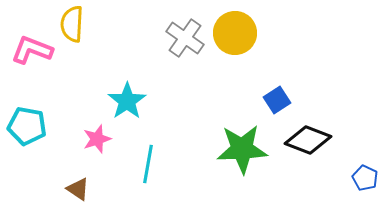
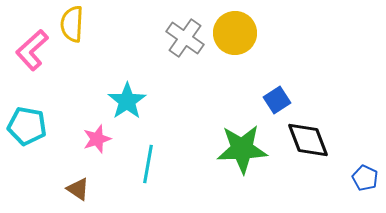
pink L-shape: rotated 63 degrees counterclockwise
black diamond: rotated 48 degrees clockwise
